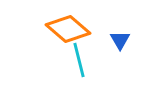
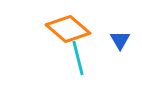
cyan line: moved 1 px left, 2 px up
